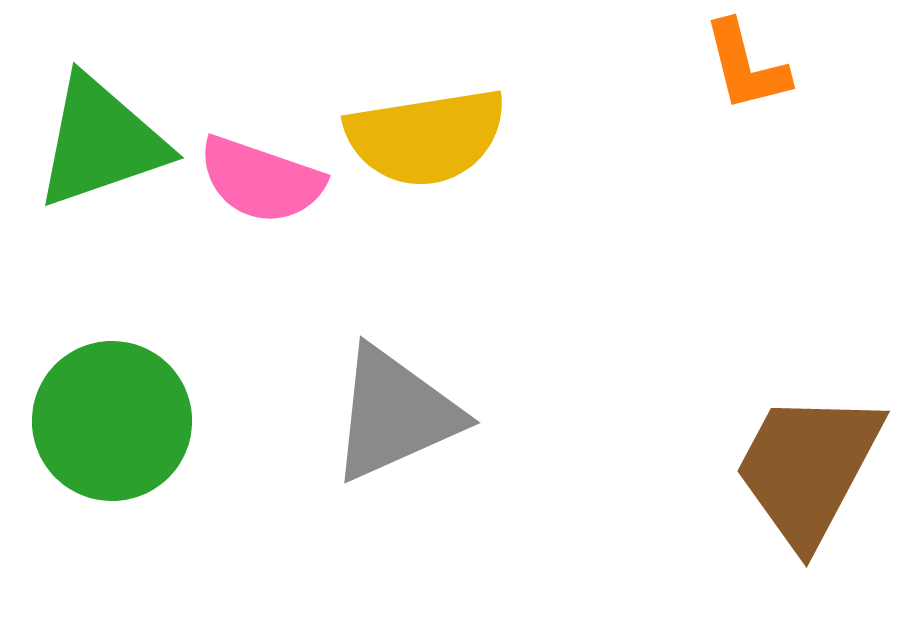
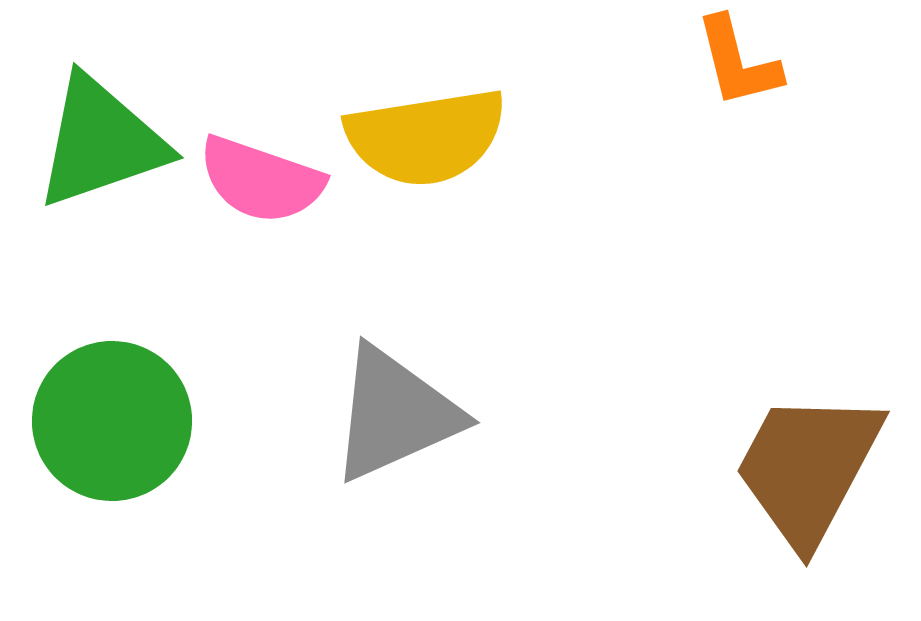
orange L-shape: moved 8 px left, 4 px up
